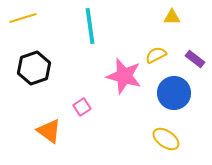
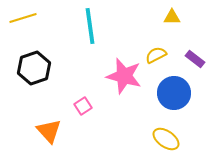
pink square: moved 1 px right, 1 px up
orange triangle: rotated 12 degrees clockwise
